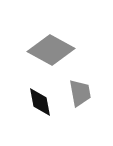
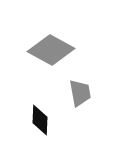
black diamond: moved 18 px down; rotated 12 degrees clockwise
